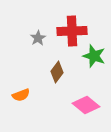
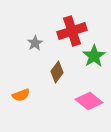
red cross: rotated 16 degrees counterclockwise
gray star: moved 3 px left, 5 px down
green star: rotated 20 degrees clockwise
pink diamond: moved 3 px right, 4 px up
